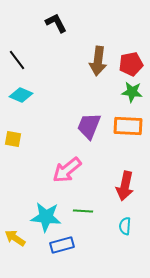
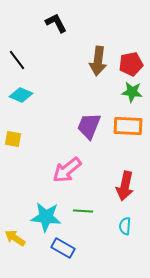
blue rectangle: moved 1 px right, 3 px down; rotated 45 degrees clockwise
